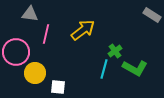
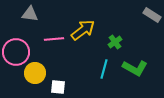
pink line: moved 8 px right, 5 px down; rotated 72 degrees clockwise
green cross: moved 9 px up
